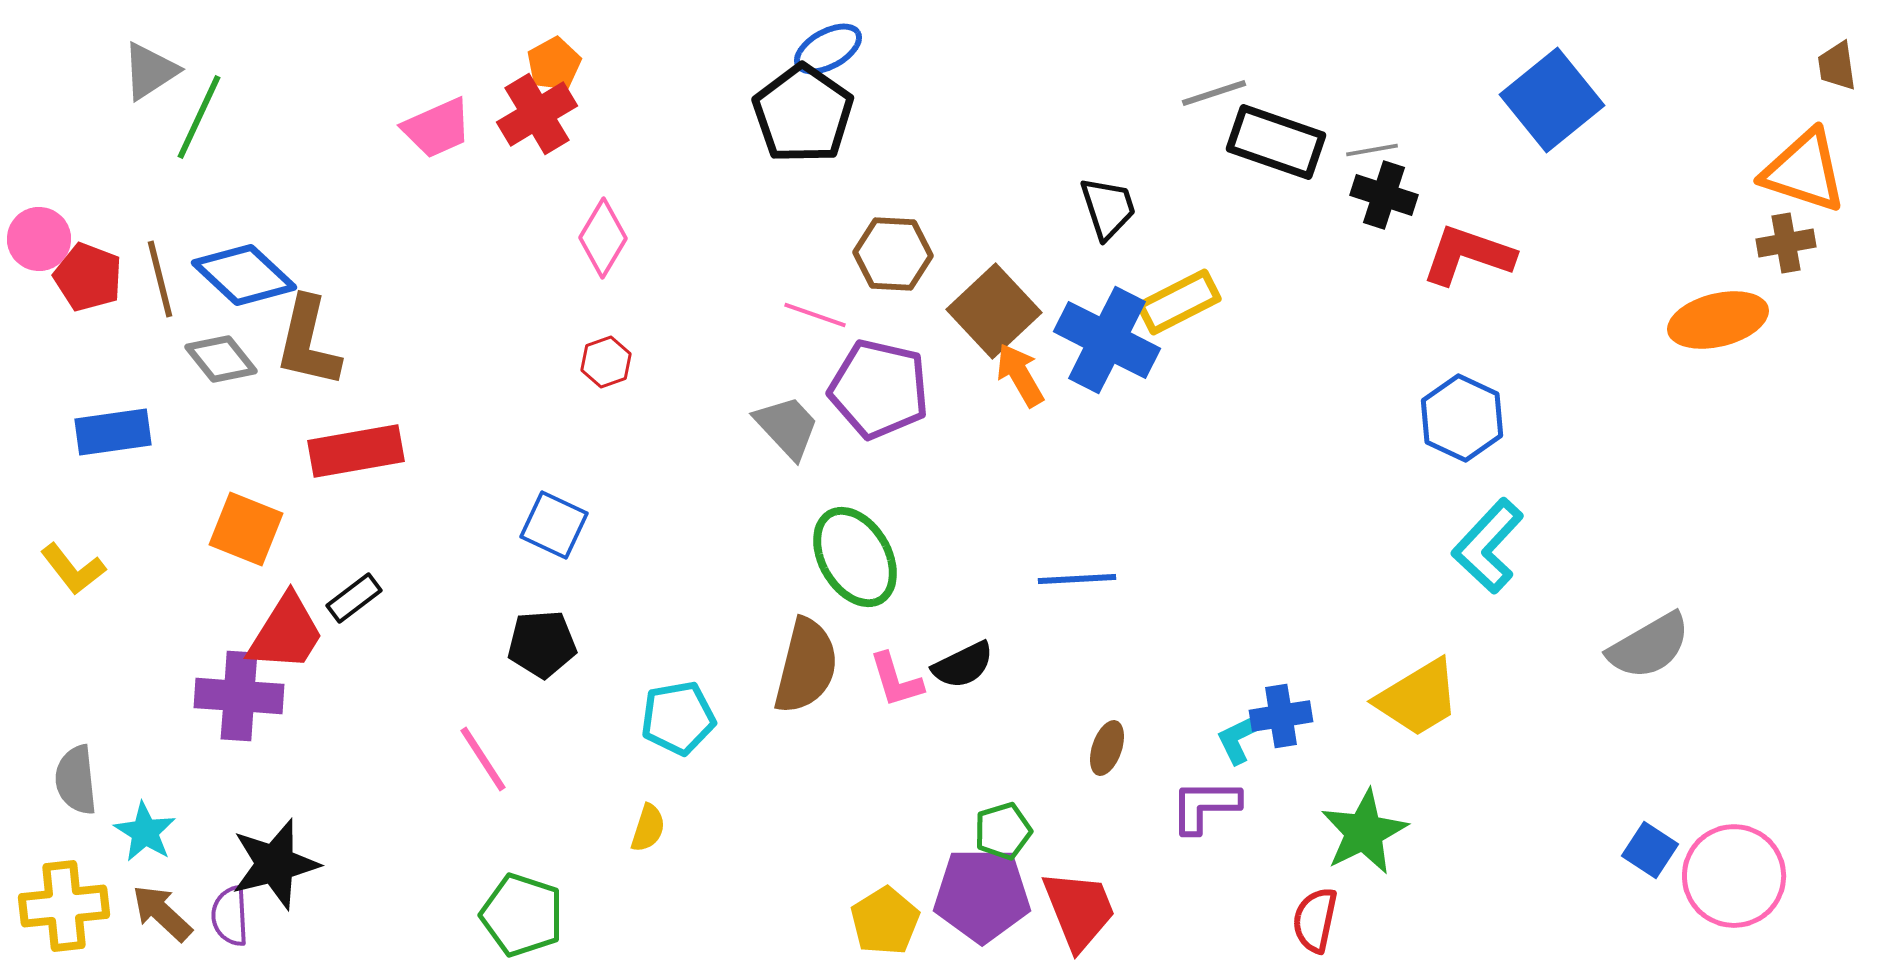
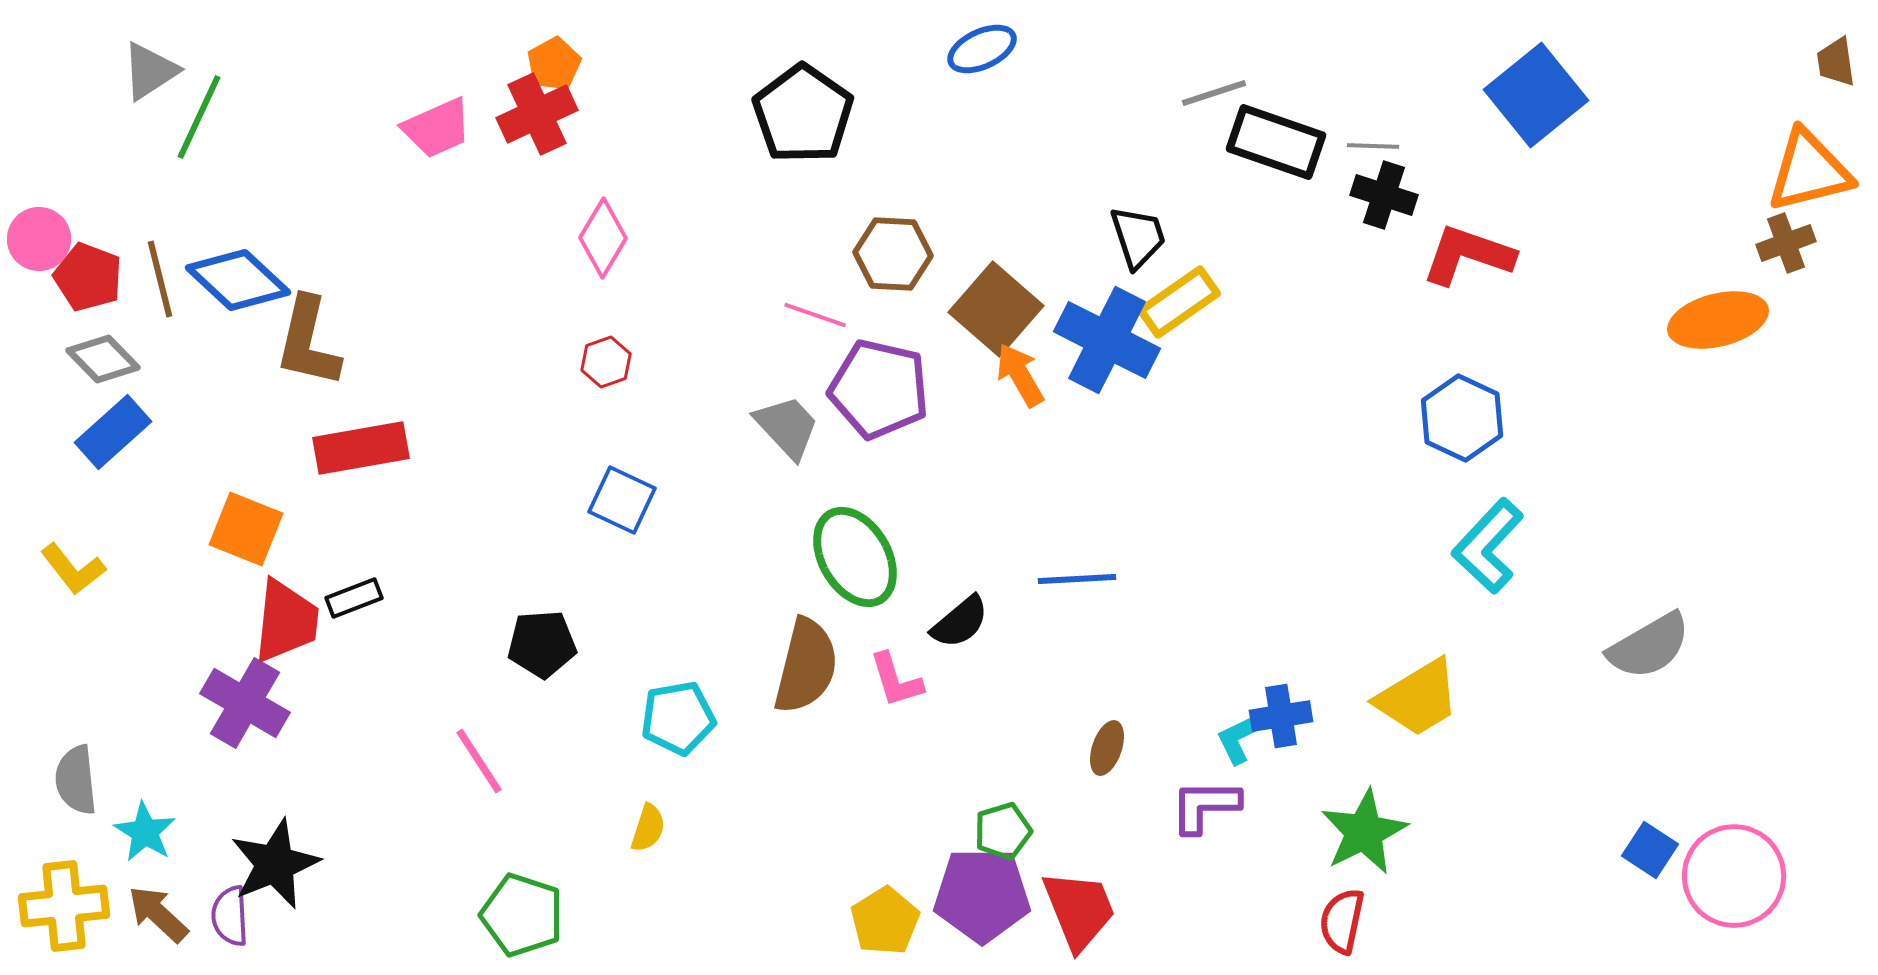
blue ellipse at (828, 49): moved 154 px right; rotated 4 degrees clockwise
brown trapezoid at (1837, 66): moved 1 px left, 4 px up
blue square at (1552, 100): moved 16 px left, 5 px up
red cross at (537, 114): rotated 6 degrees clockwise
gray line at (1372, 150): moved 1 px right, 4 px up; rotated 12 degrees clockwise
orange triangle at (1804, 171): moved 5 px right; rotated 32 degrees counterclockwise
black trapezoid at (1108, 208): moved 30 px right, 29 px down
brown cross at (1786, 243): rotated 10 degrees counterclockwise
blue diamond at (244, 275): moved 6 px left, 5 px down
yellow rectangle at (1179, 302): rotated 8 degrees counterclockwise
brown square at (994, 311): moved 2 px right, 2 px up; rotated 6 degrees counterclockwise
gray diamond at (221, 359): moved 118 px left; rotated 6 degrees counterclockwise
blue rectangle at (113, 432): rotated 34 degrees counterclockwise
red rectangle at (356, 451): moved 5 px right, 3 px up
blue square at (554, 525): moved 68 px right, 25 px up
black rectangle at (354, 598): rotated 16 degrees clockwise
red trapezoid at (286, 633): moved 12 px up; rotated 26 degrees counterclockwise
black semicircle at (963, 665): moved 3 px left, 43 px up; rotated 14 degrees counterclockwise
purple cross at (239, 696): moved 6 px right, 7 px down; rotated 26 degrees clockwise
pink line at (483, 759): moved 4 px left, 2 px down
black star at (275, 864): rotated 8 degrees counterclockwise
brown arrow at (162, 913): moved 4 px left, 1 px down
red semicircle at (1315, 920): moved 27 px right, 1 px down
